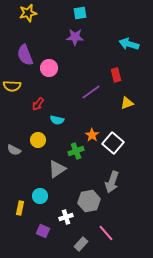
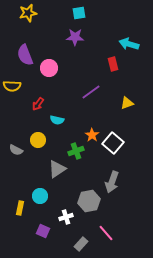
cyan square: moved 1 px left
red rectangle: moved 3 px left, 11 px up
gray semicircle: moved 2 px right
